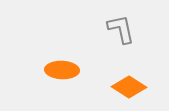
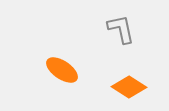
orange ellipse: rotated 32 degrees clockwise
